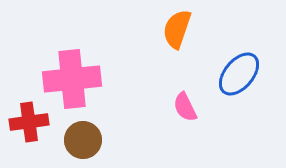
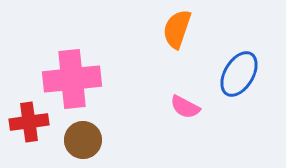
blue ellipse: rotated 9 degrees counterclockwise
pink semicircle: rotated 36 degrees counterclockwise
